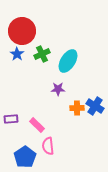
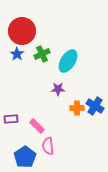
pink rectangle: moved 1 px down
